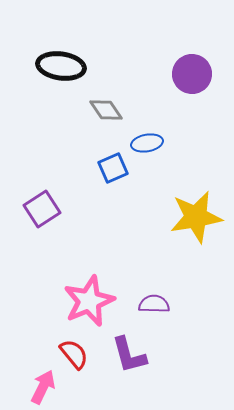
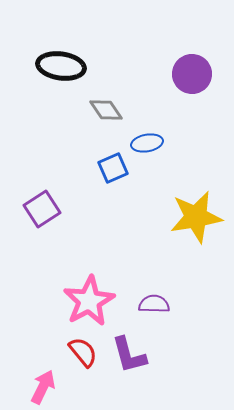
pink star: rotated 6 degrees counterclockwise
red semicircle: moved 9 px right, 2 px up
